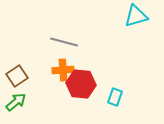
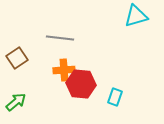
gray line: moved 4 px left, 4 px up; rotated 8 degrees counterclockwise
orange cross: moved 1 px right
brown square: moved 18 px up
